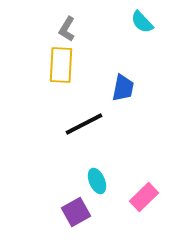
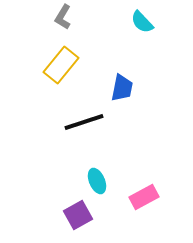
gray L-shape: moved 4 px left, 12 px up
yellow rectangle: rotated 36 degrees clockwise
blue trapezoid: moved 1 px left
black line: moved 2 px up; rotated 9 degrees clockwise
pink rectangle: rotated 16 degrees clockwise
purple square: moved 2 px right, 3 px down
